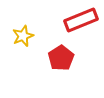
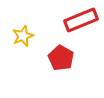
red pentagon: rotated 10 degrees counterclockwise
